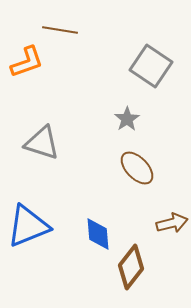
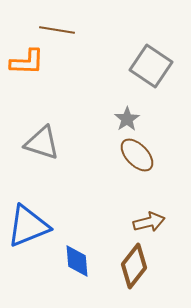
brown line: moved 3 px left
orange L-shape: rotated 21 degrees clockwise
brown ellipse: moved 13 px up
brown arrow: moved 23 px left, 1 px up
blue diamond: moved 21 px left, 27 px down
brown diamond: moved 3 px right, 1 px up
